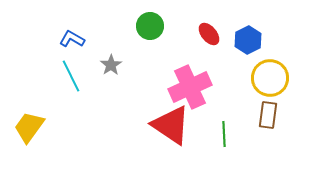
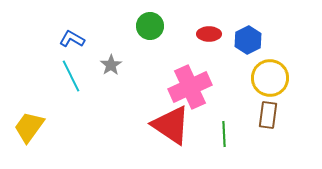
red ellipse: rotated 50 degrees counterclockwise
